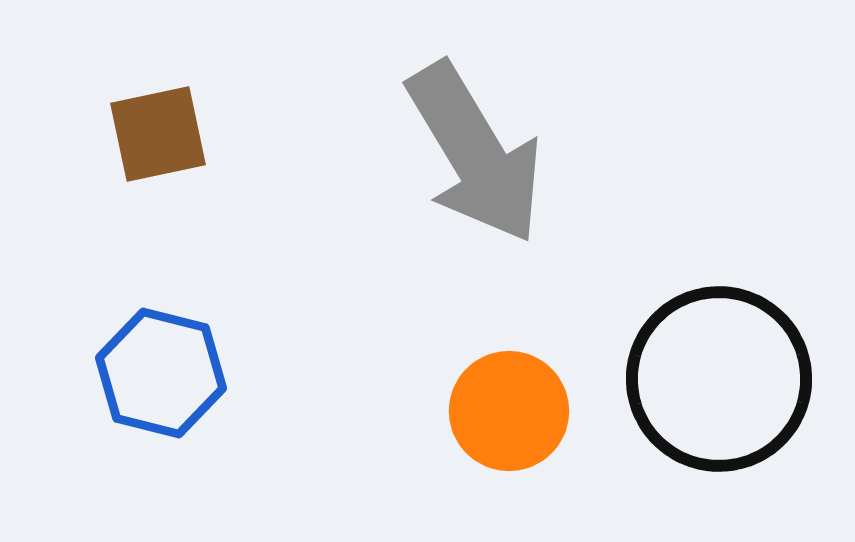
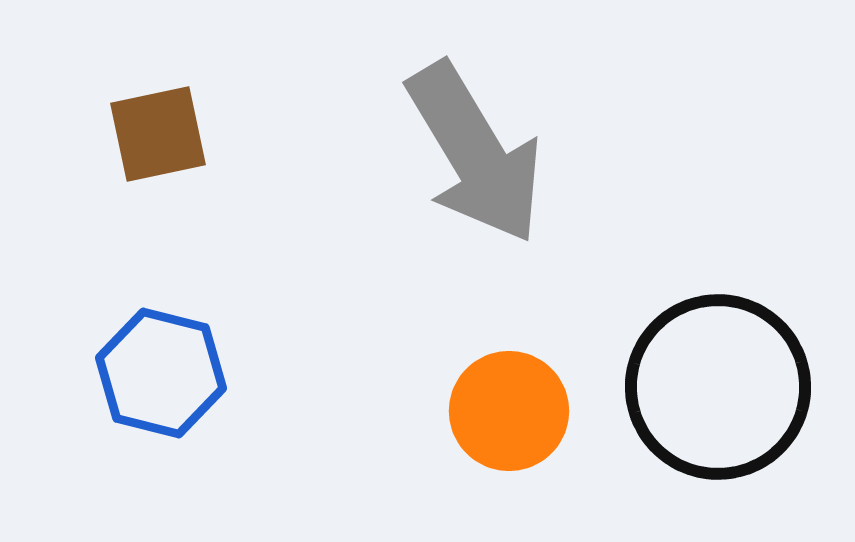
black circle: moved 1 px left, 8 px down
